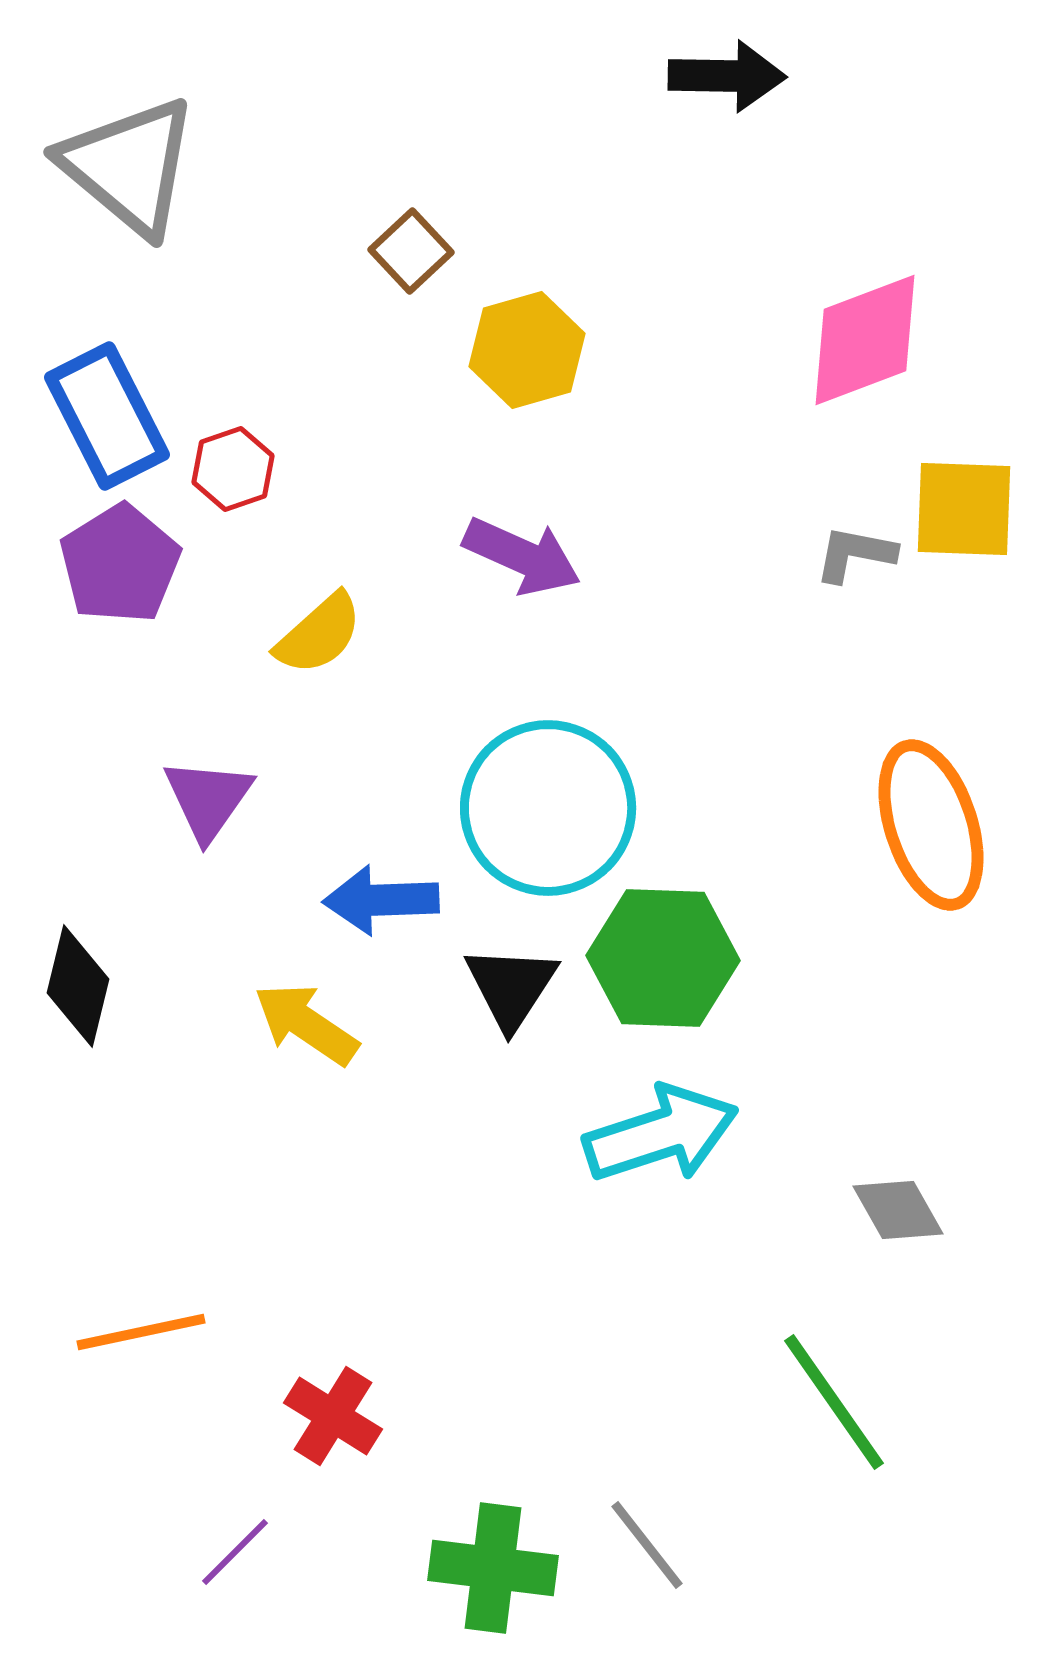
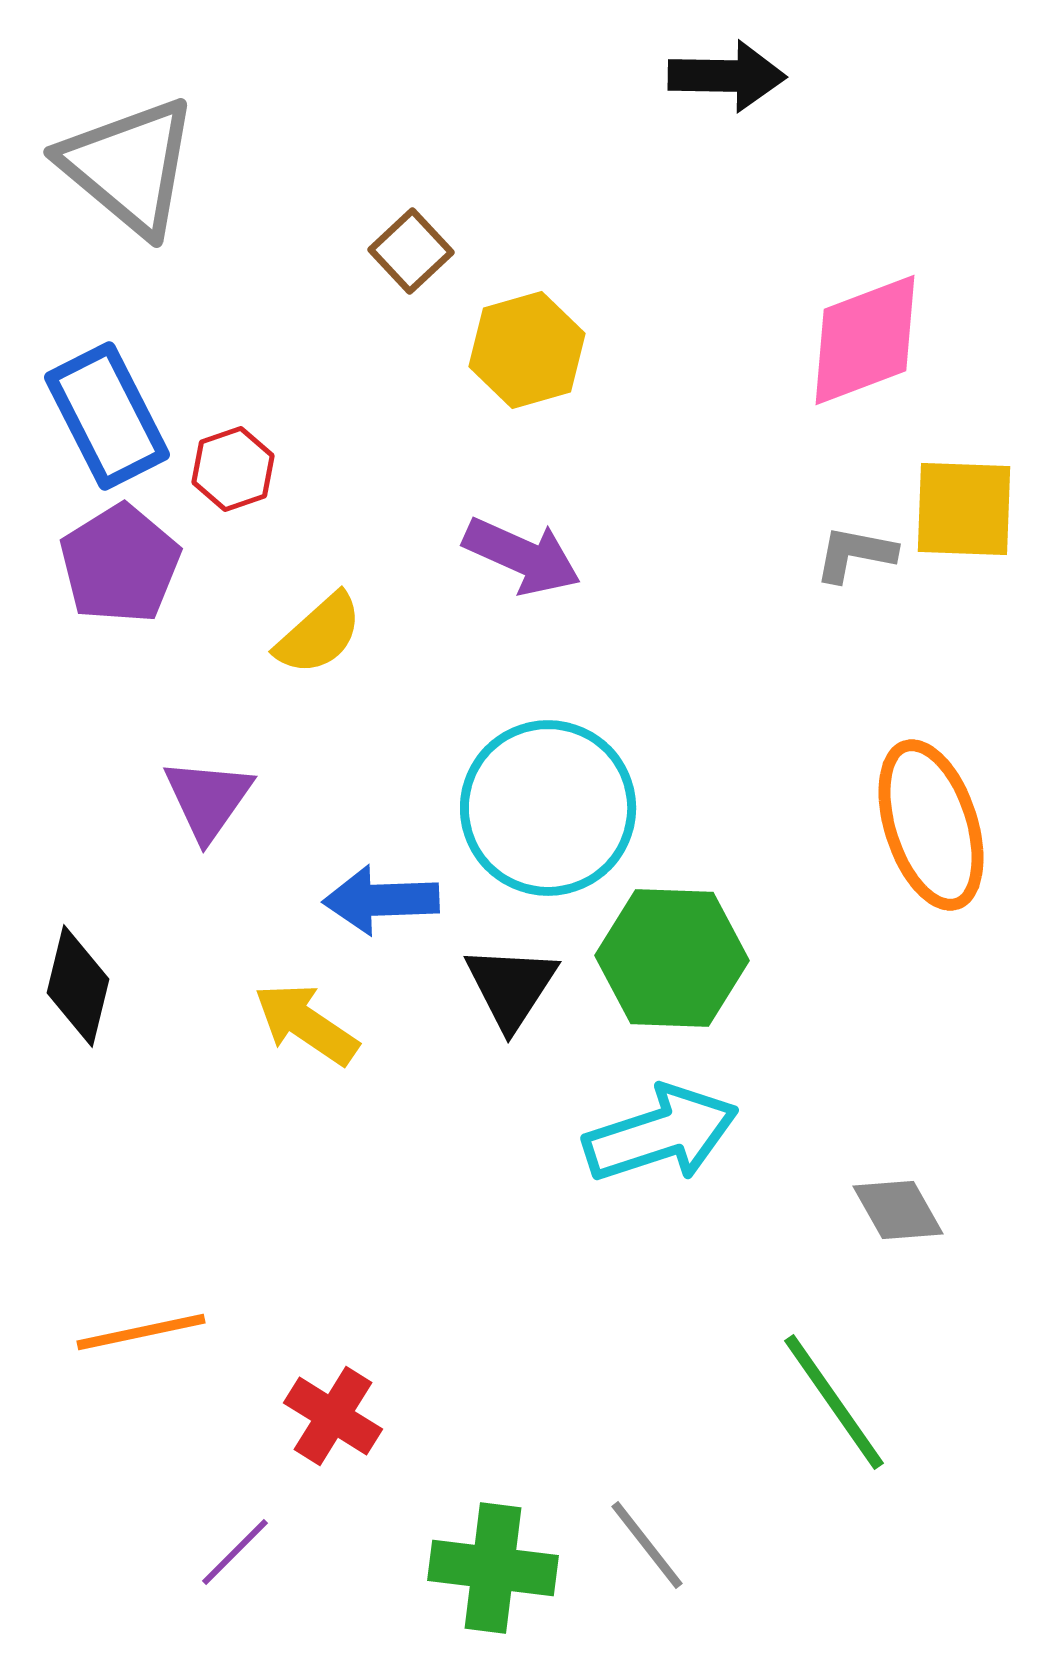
green hexagon: moved 9 px right
